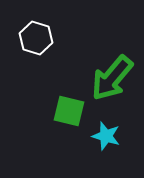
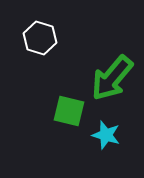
white hexagon: moved 4 px right
cyan star: moved 1 px up
